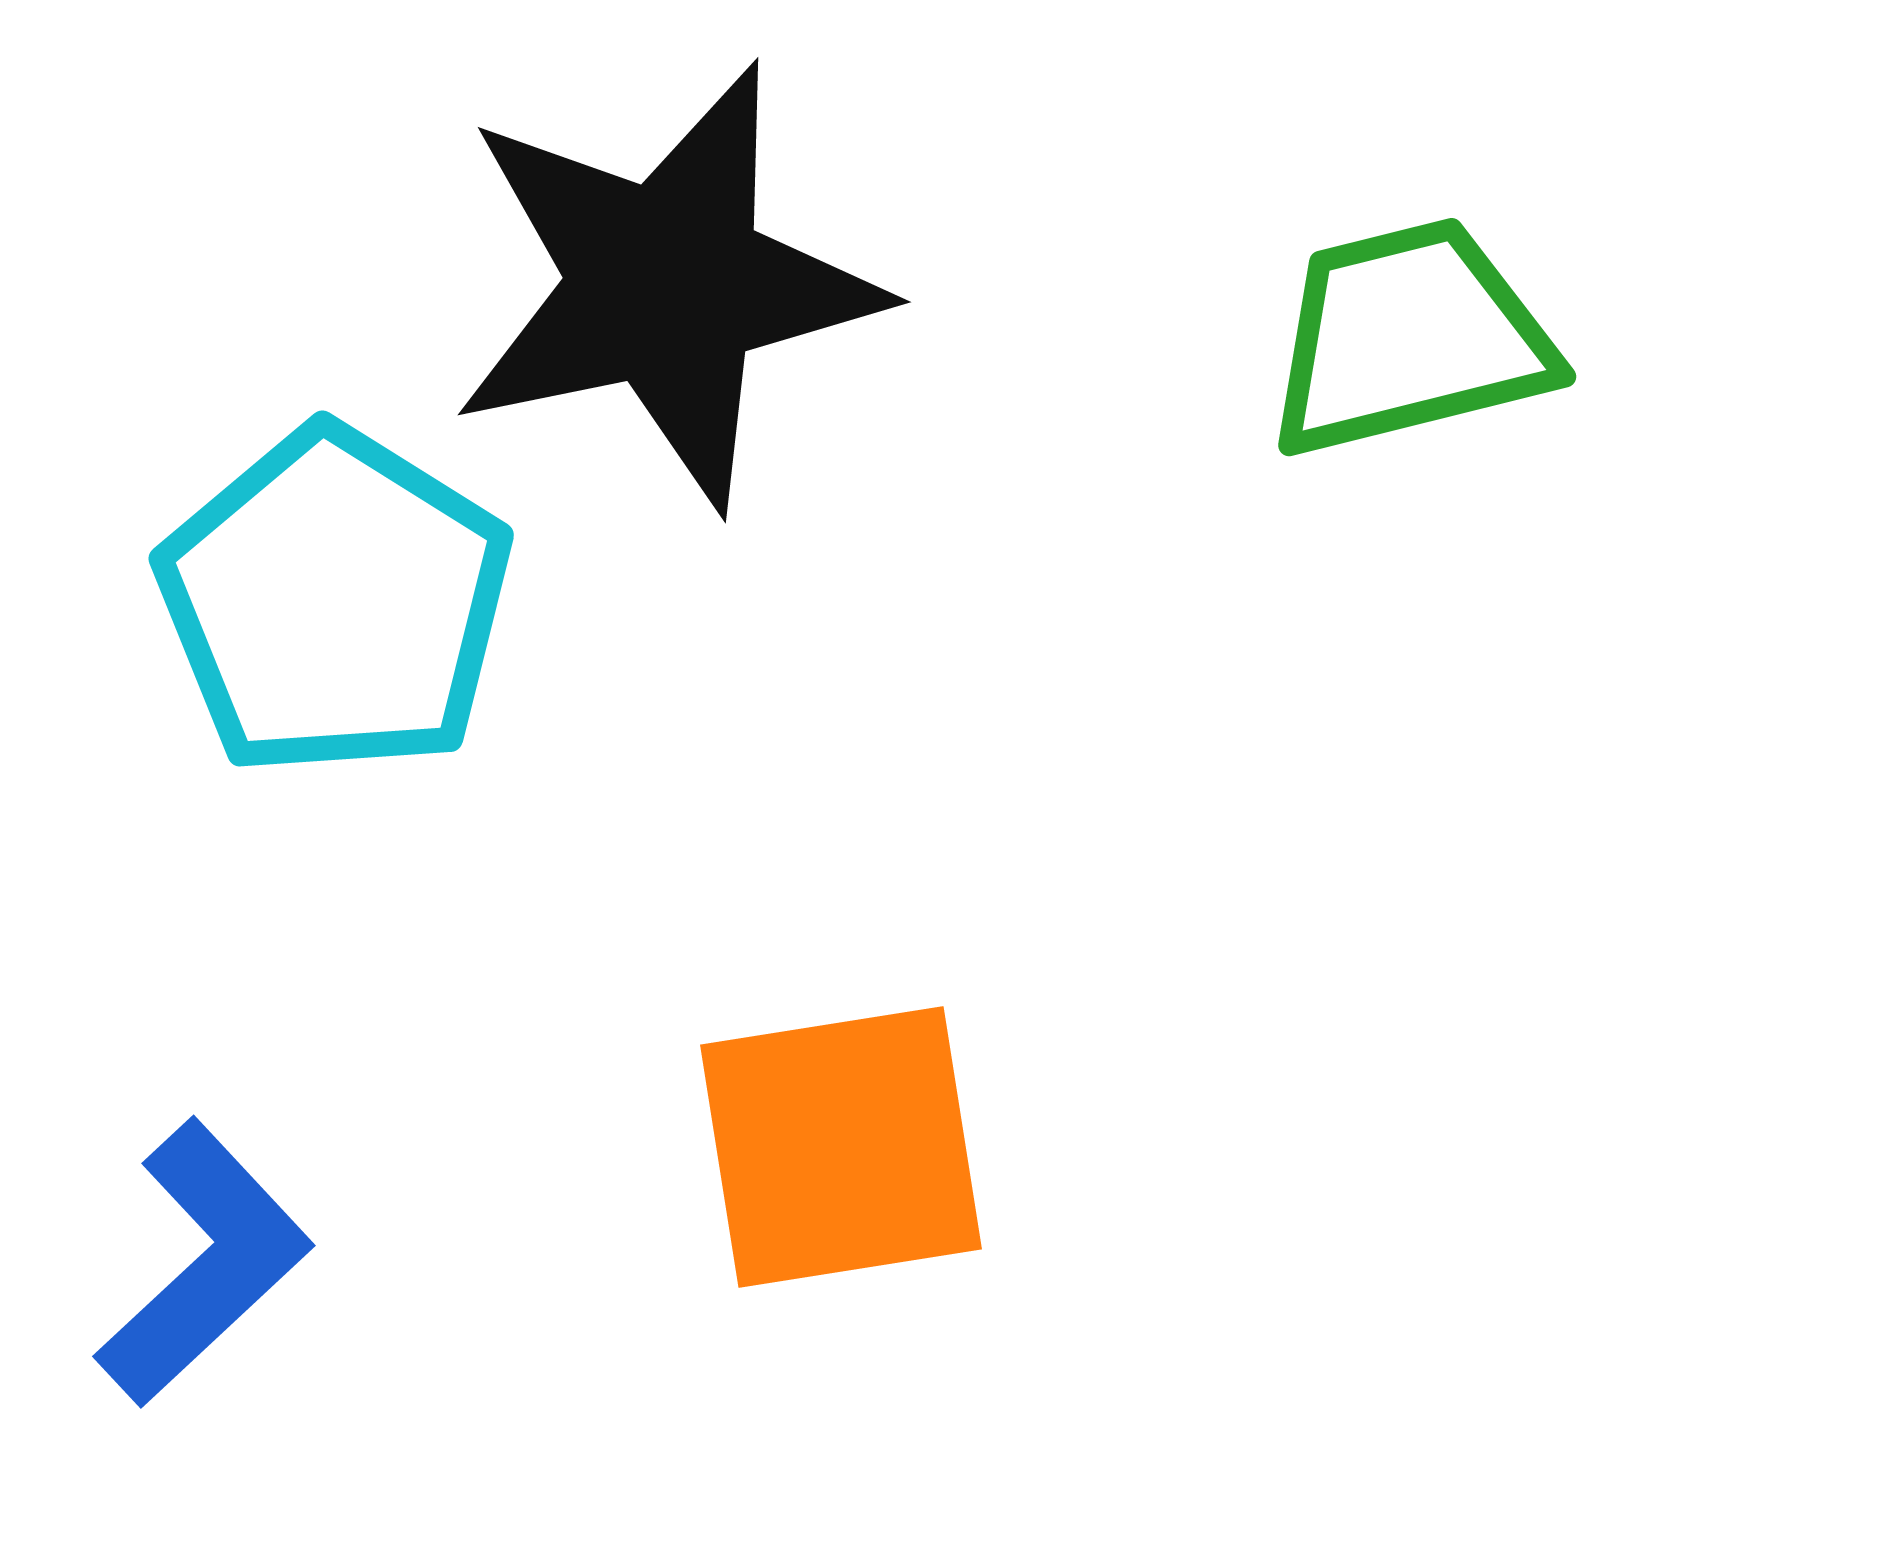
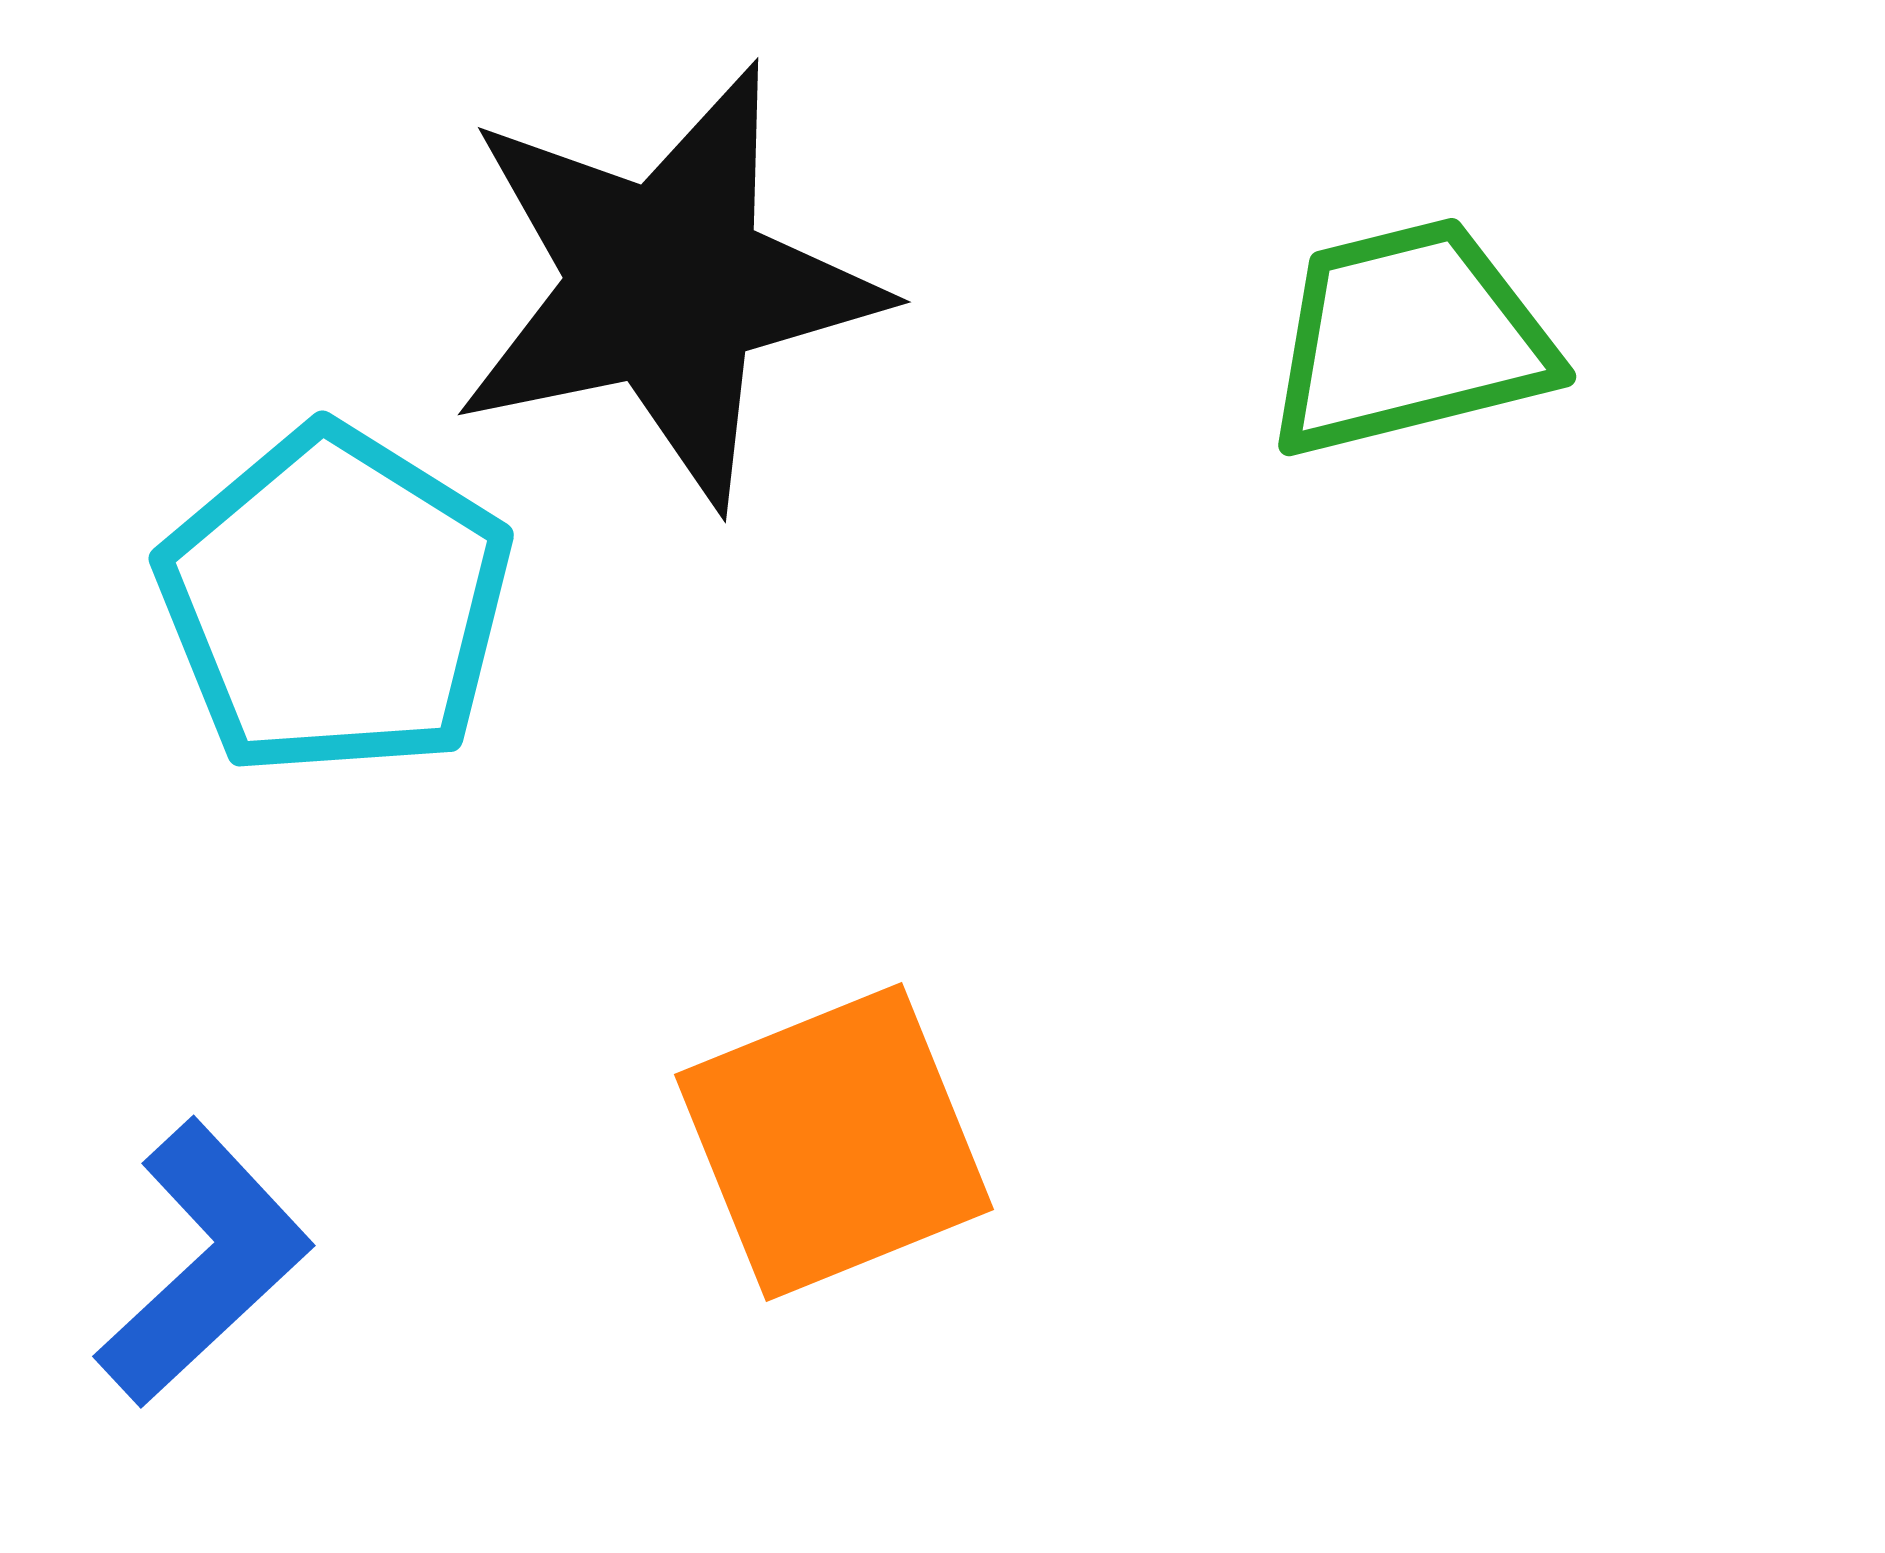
orange square: moved 7 px left, 5 px up; rotated 13 degrees counterclockwise
